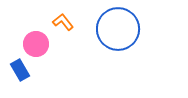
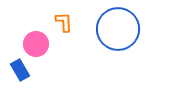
orange L-shape: moved 1 px right; rotated 35 degrees clockwise
